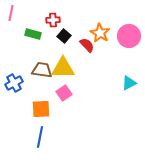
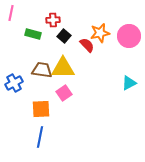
orange star: rotated 30 degrees clockwise
